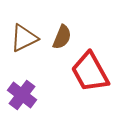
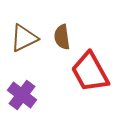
brown semicircle: rotated 150 degrees clockwise
